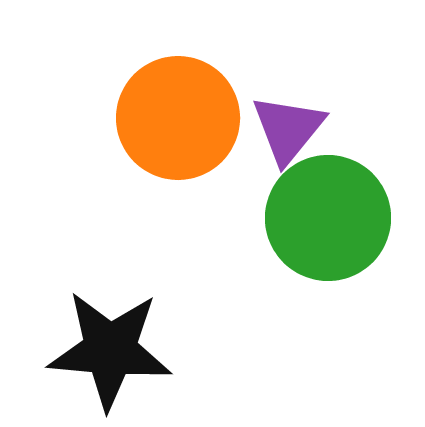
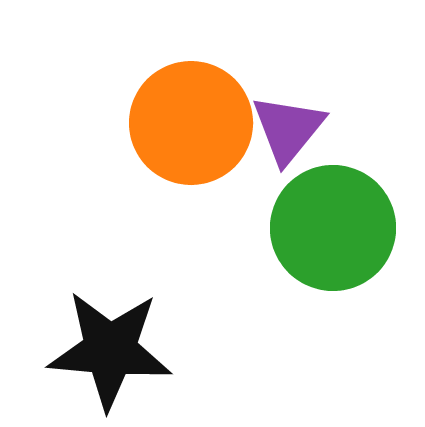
orange circle: moved 13 px right, 5 px down
green circle: moved 5 px right, 10 px down
